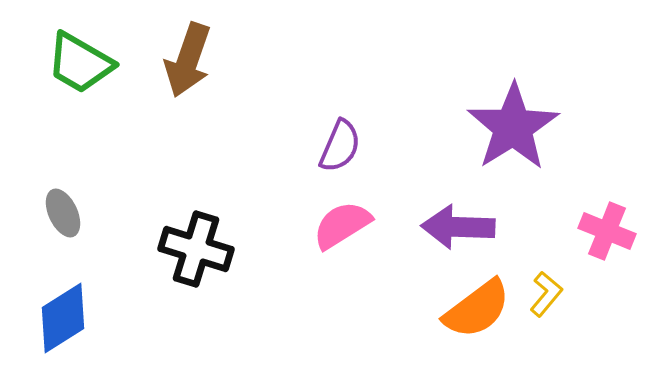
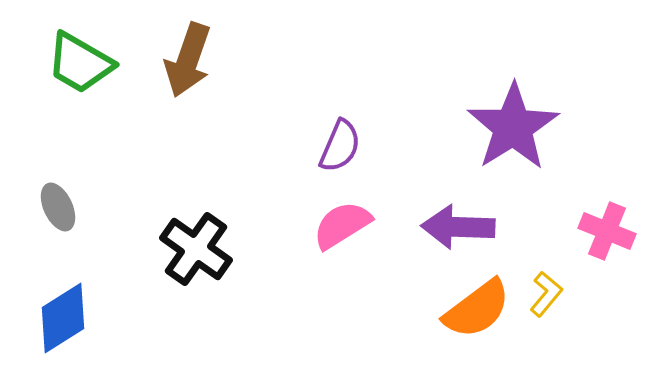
gray ellipse: moved 5 px left, 6 px up
black cross: rotated 18 degrees clockwise
